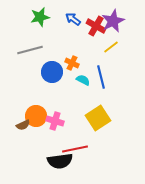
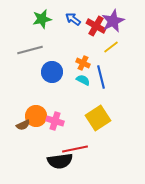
green star: moved 2 px right, 2 px down
orange cross: moved 11 px right
